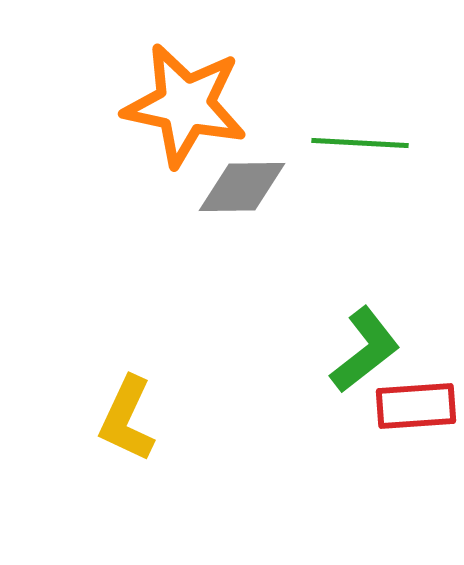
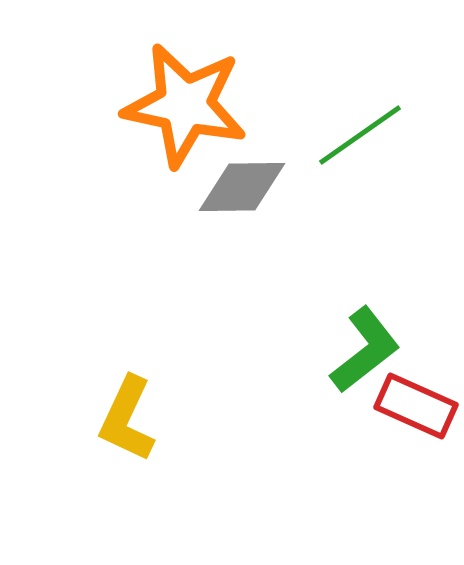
green line: moved 8 px up; rotated 38 degrees counterclockwise
red rectangle: rotated 28 degrees clockwise
